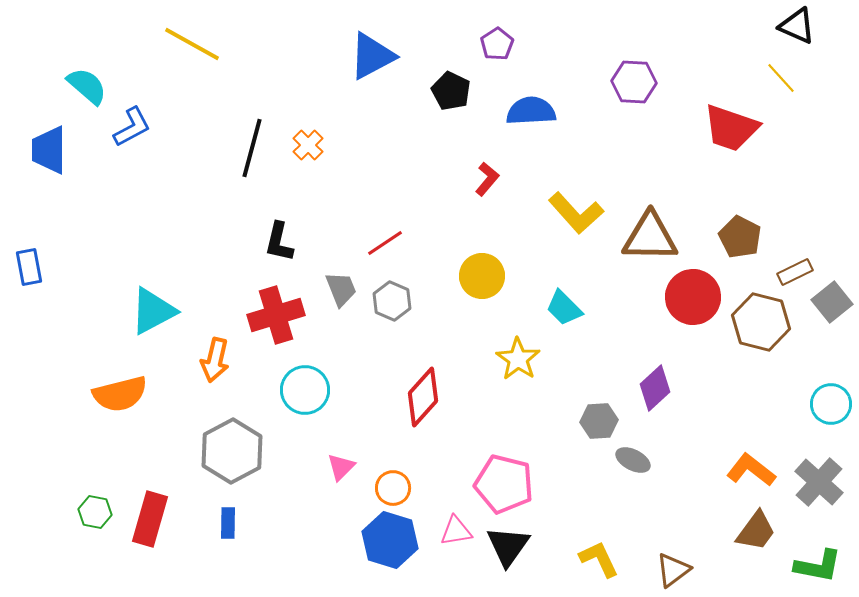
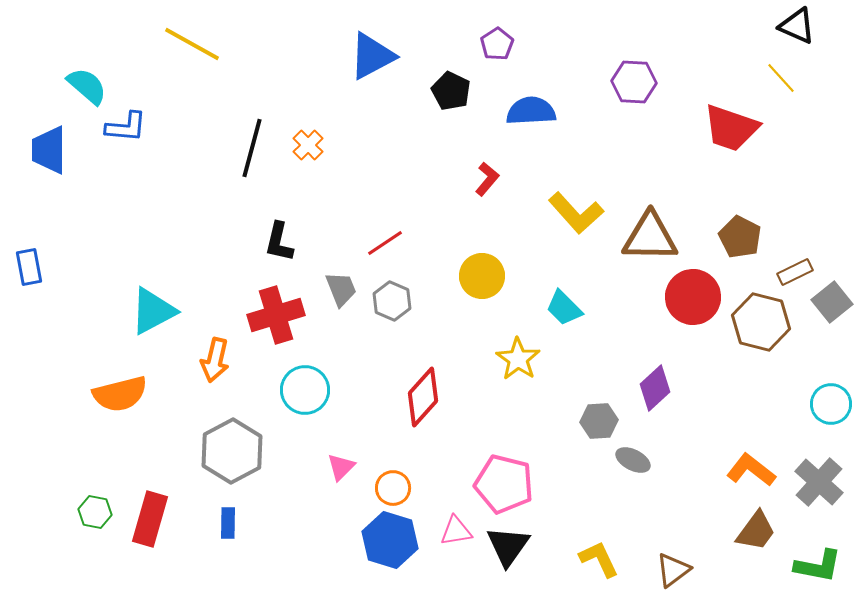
blue L-shape at (132, 127): moved 6 px left; rotated 33 degrees clockwise
